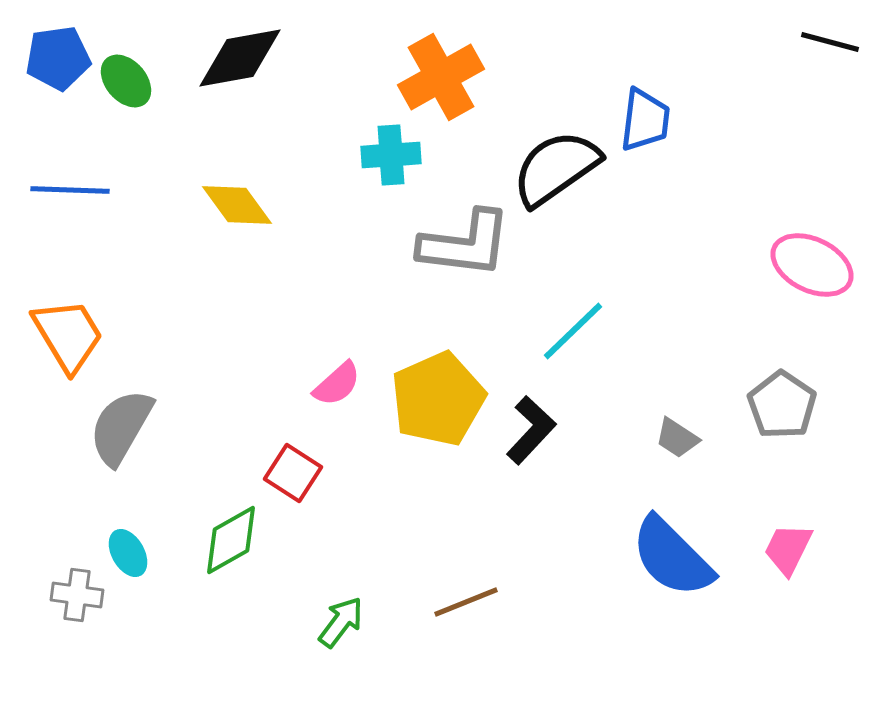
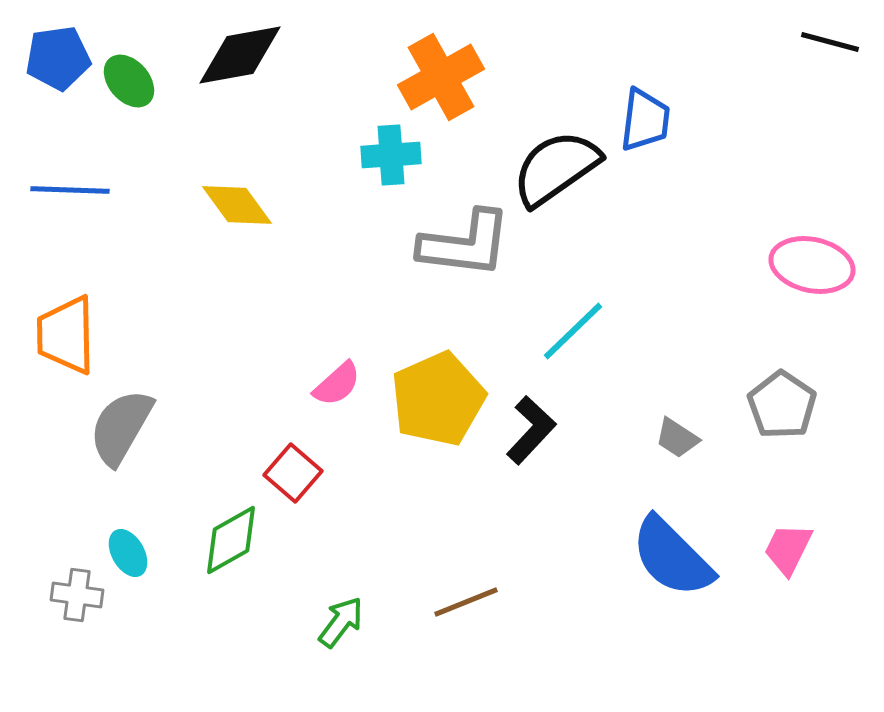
black diamond: moved 3 px up
green ellipse: moved 3 px right
pink ellipse: rotated 14 degrees counterclockwise
orange trapezoid: moved 2 px left; rotated 150 degrees counterclockwise
red square: rotated 8 degrees clockwise
